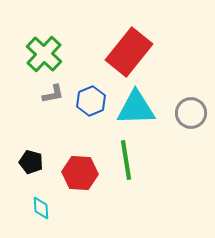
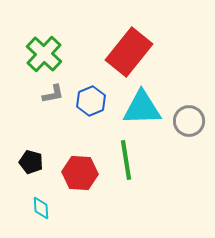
cyan triangle: moved 6 px right
gray circle: moved 2 px left, 8 px down
